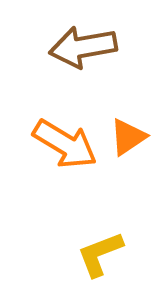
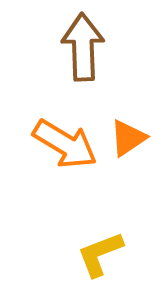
brown arrow: rotated 98 degrees clockwise
orange triangle: moved 1 px down
